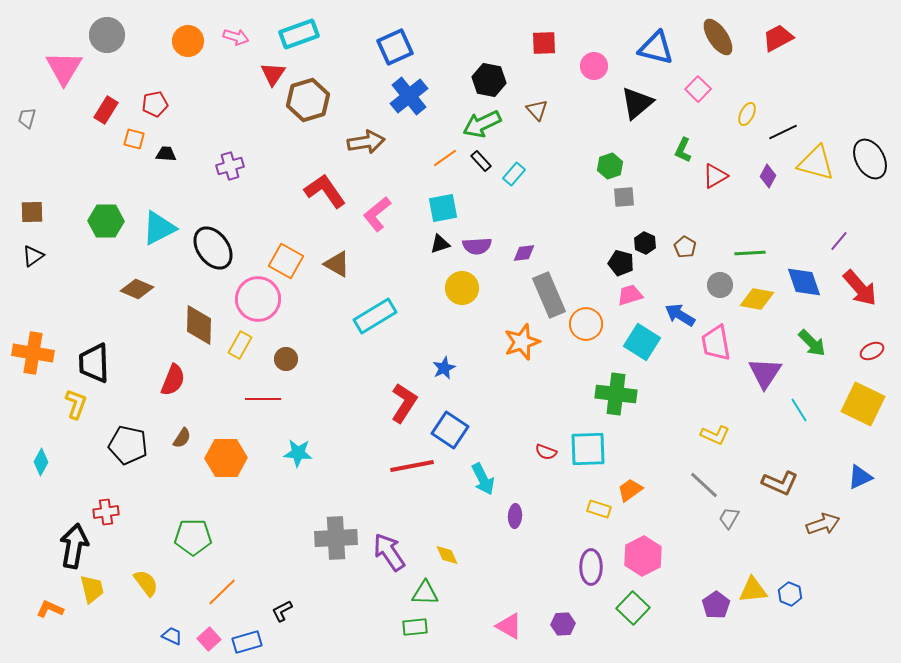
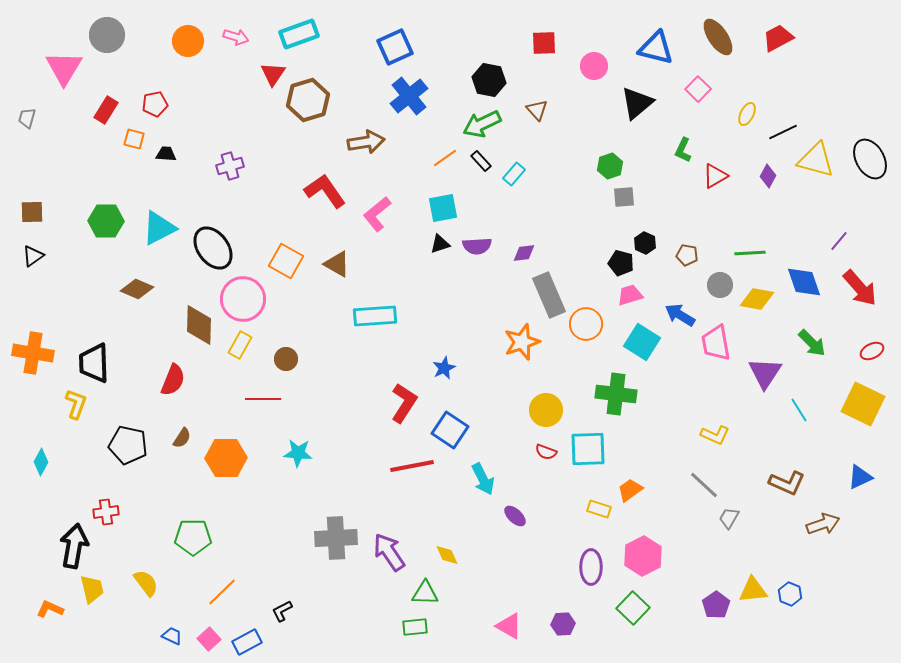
yellow triangle at (816, 163): moved 3 px up
brown pentagon at (685, 247): moved 2 px right, 8 px down; rotated 20 degrees counterclockwise
yellow circle at (462, 288): moved 84 px right, 122 px down
pink circle at (258, 299): moved 15 px left
cyan rectangle at (375, 316): rotated 27 degrees clockwise
brown L-shape at (780, 483): moved 7 px right
purple ellipse at (515, 516): rotated 50 degrees counterclockwise
blue rectangle at (247, 642): rotated 12 degrees counterclockwise
